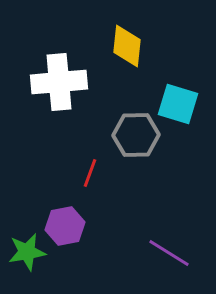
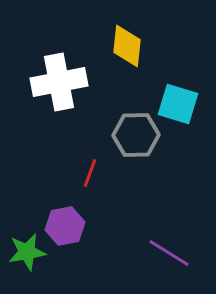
white cross: rotated 6 degrees counterclockwise
